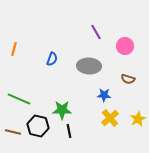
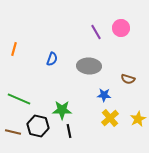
pink circle: moved 4 px left, 18 px up
